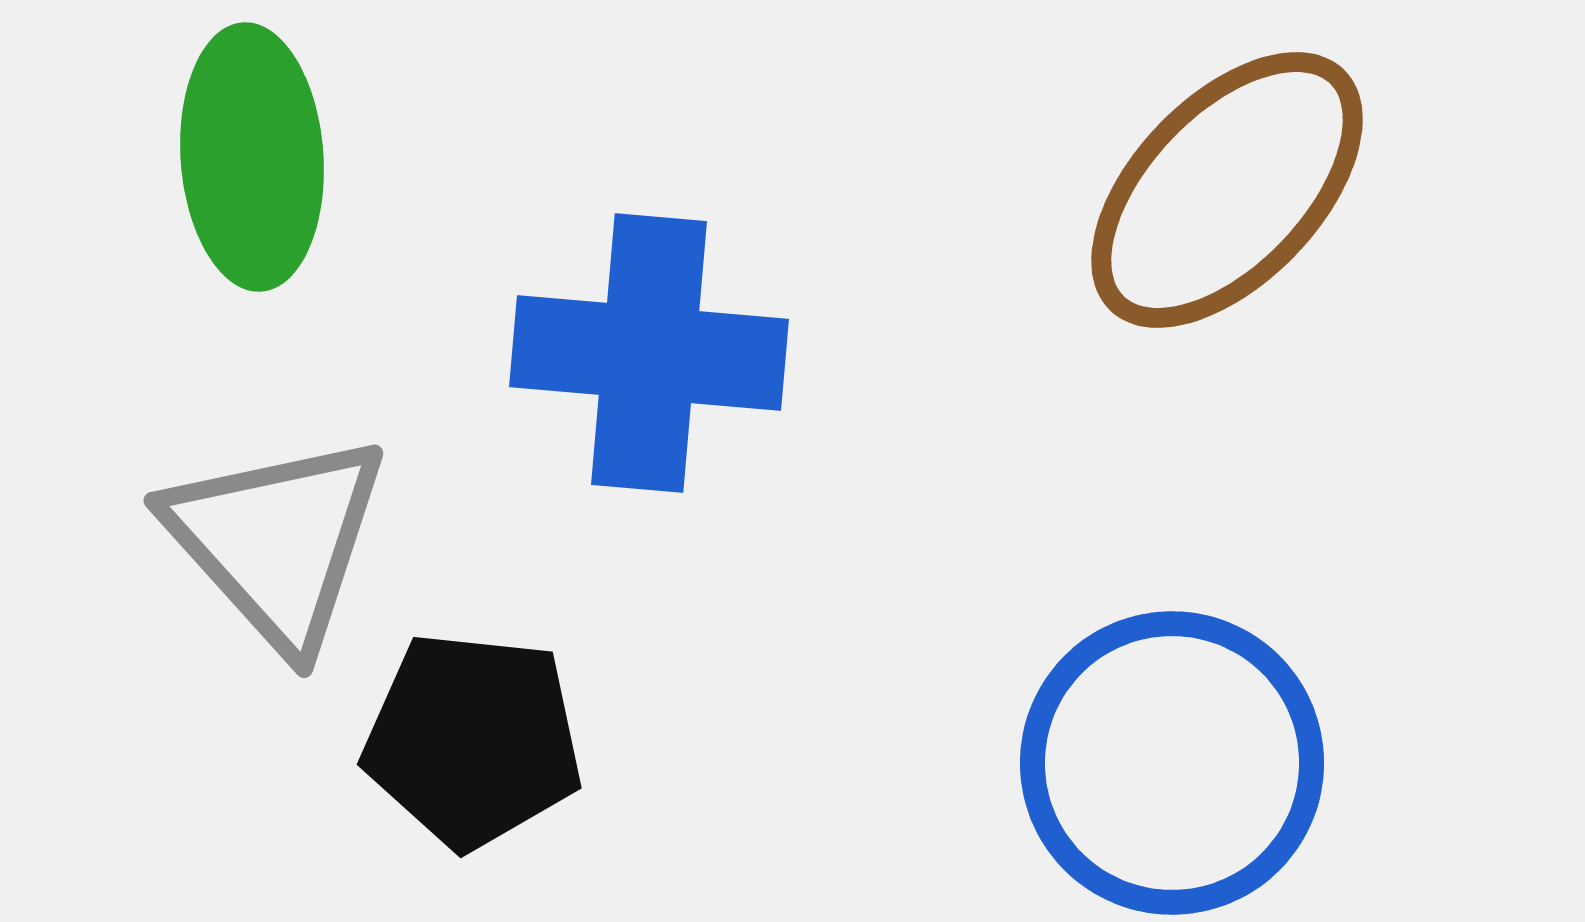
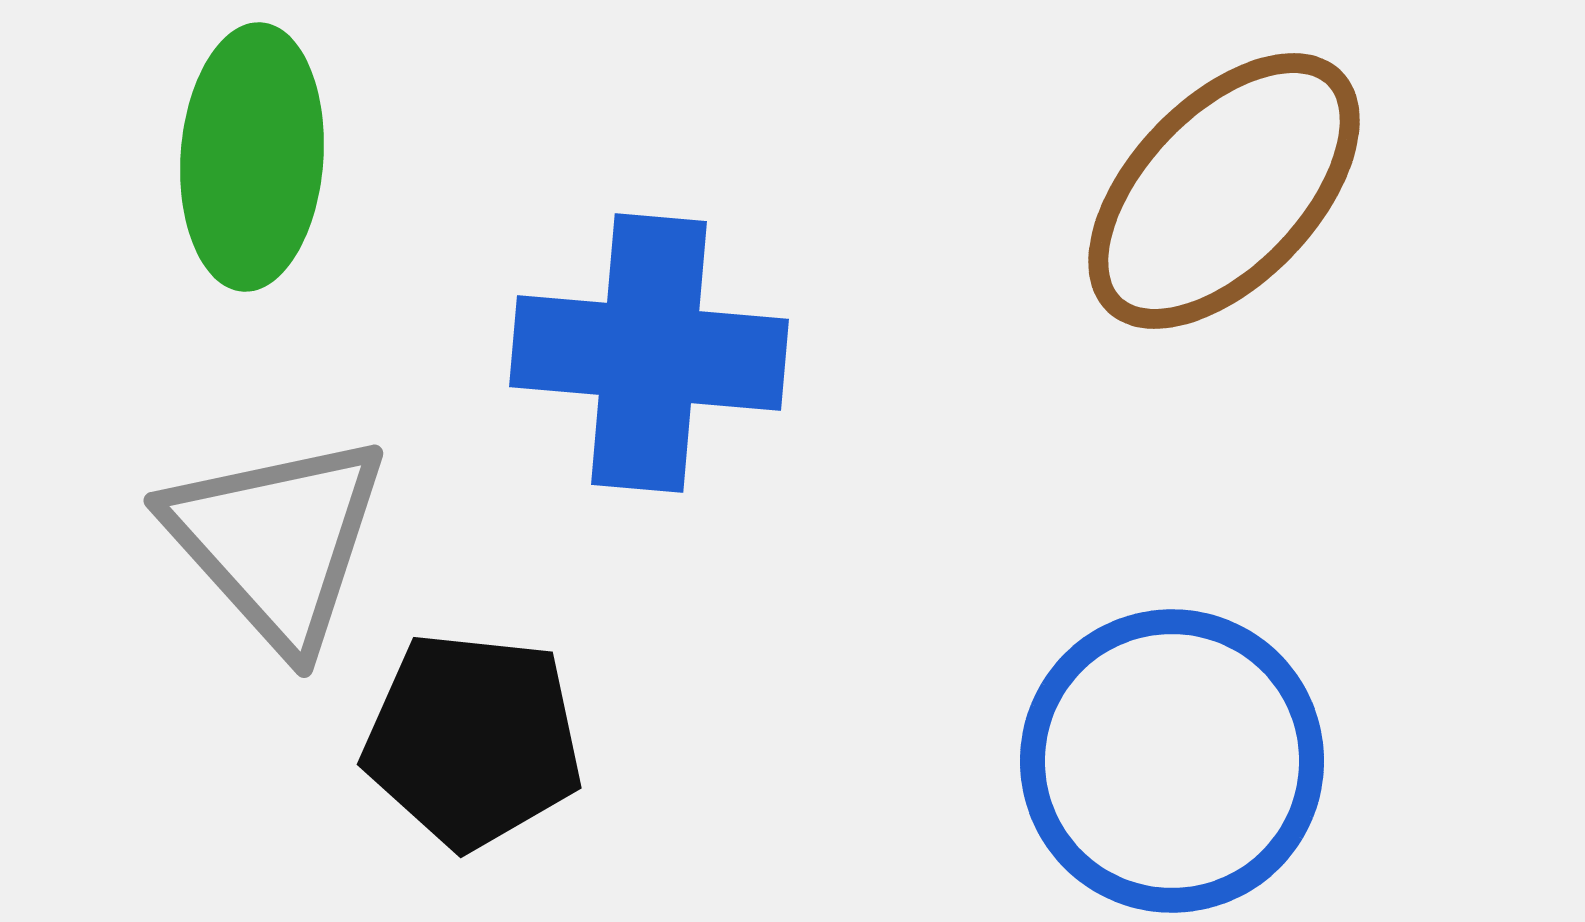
green ellipse: rotated 8 degrees clockwise
brown ellipse: moved 3 px left, 1 px down
blue circle: moved 2 px up
